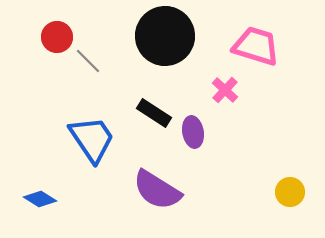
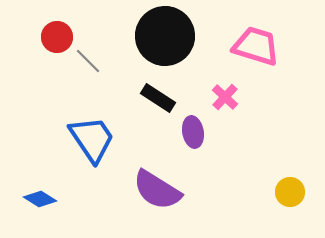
pink cross: moved 7 px down
black rectangle: moved 4 px right, 15 px up
